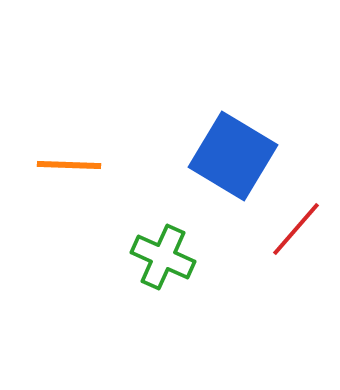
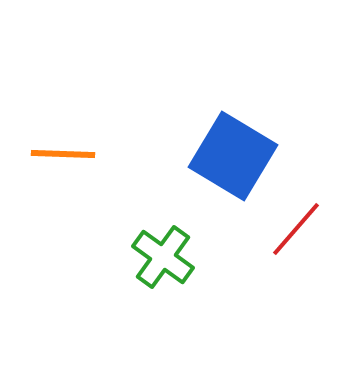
orange line: moved 6 px left, 11 px up
green cross: rotated 12 degrees clockwise
